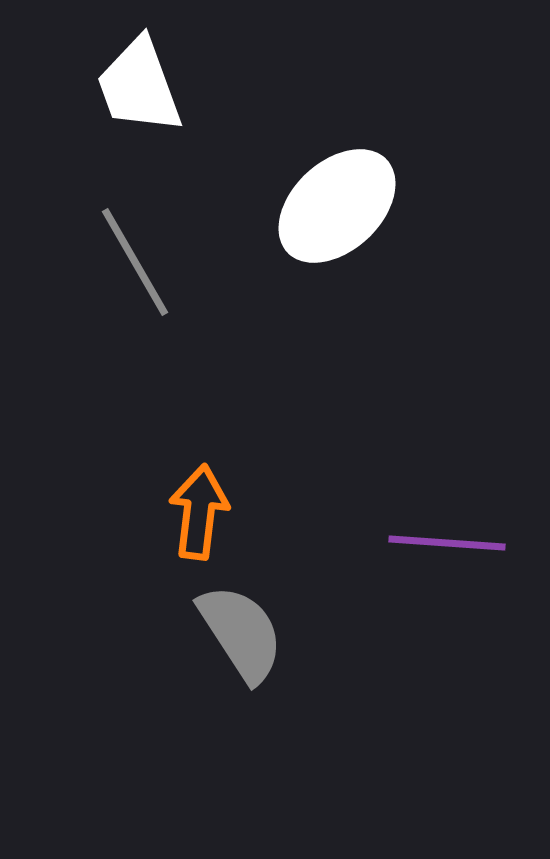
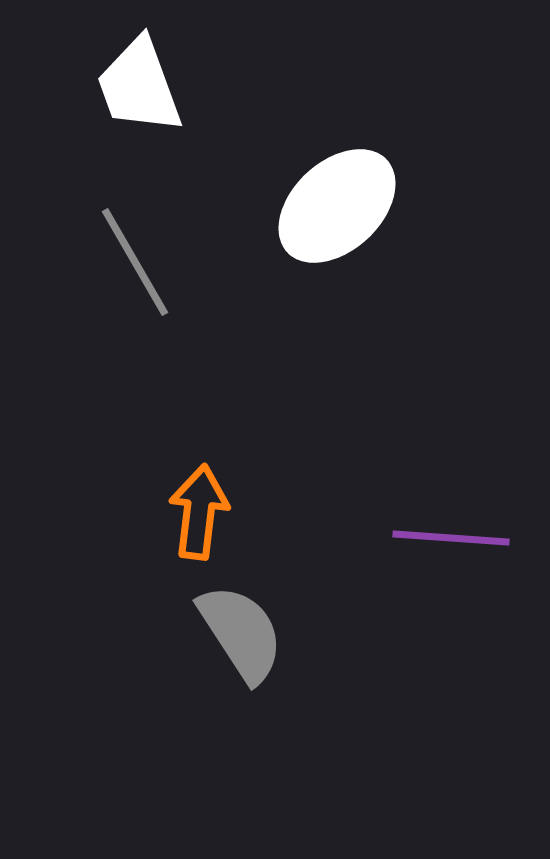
purple line: moved 4 px right, 5 px up
